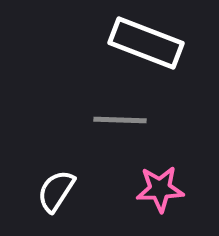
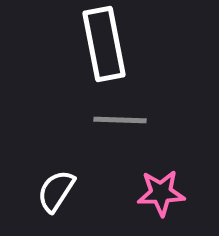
white rectangle: moved 42 px left, 1 px down; rotated 58 degrees clockwise
pink star: moved 1 px right, 4 px down
